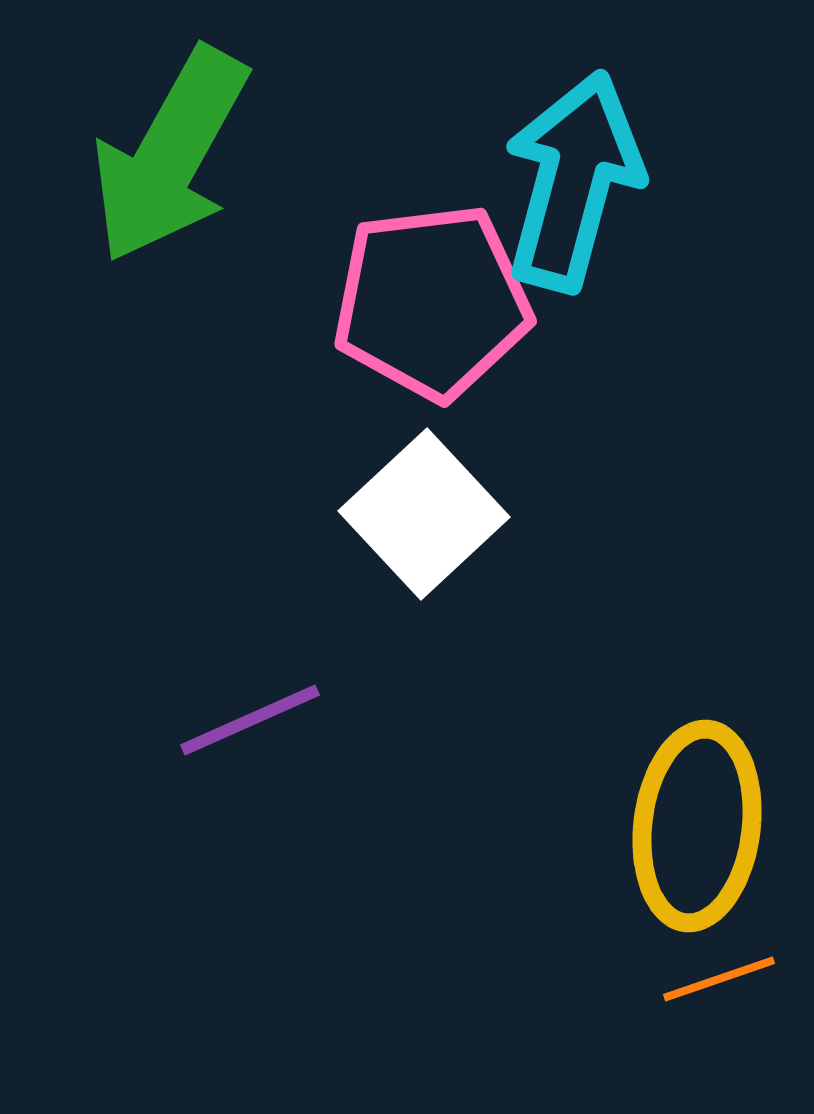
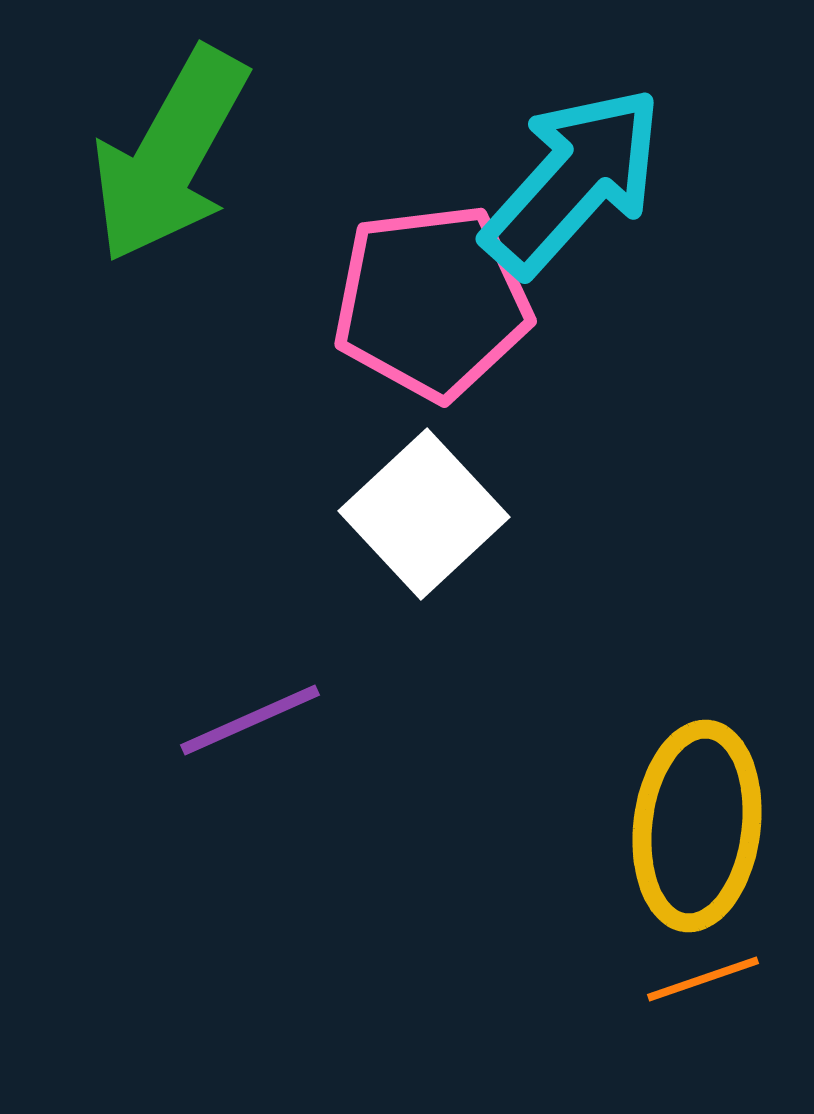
cyan arrow: rotated 27 degrees clockwise
orange line: moved 16 px left
